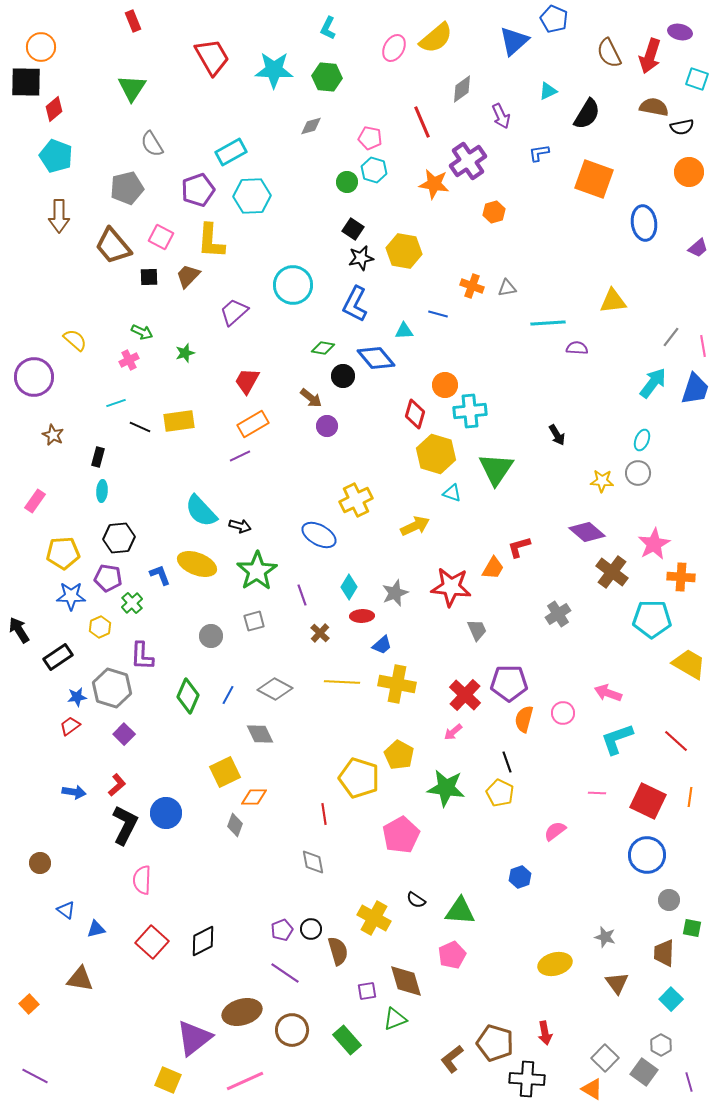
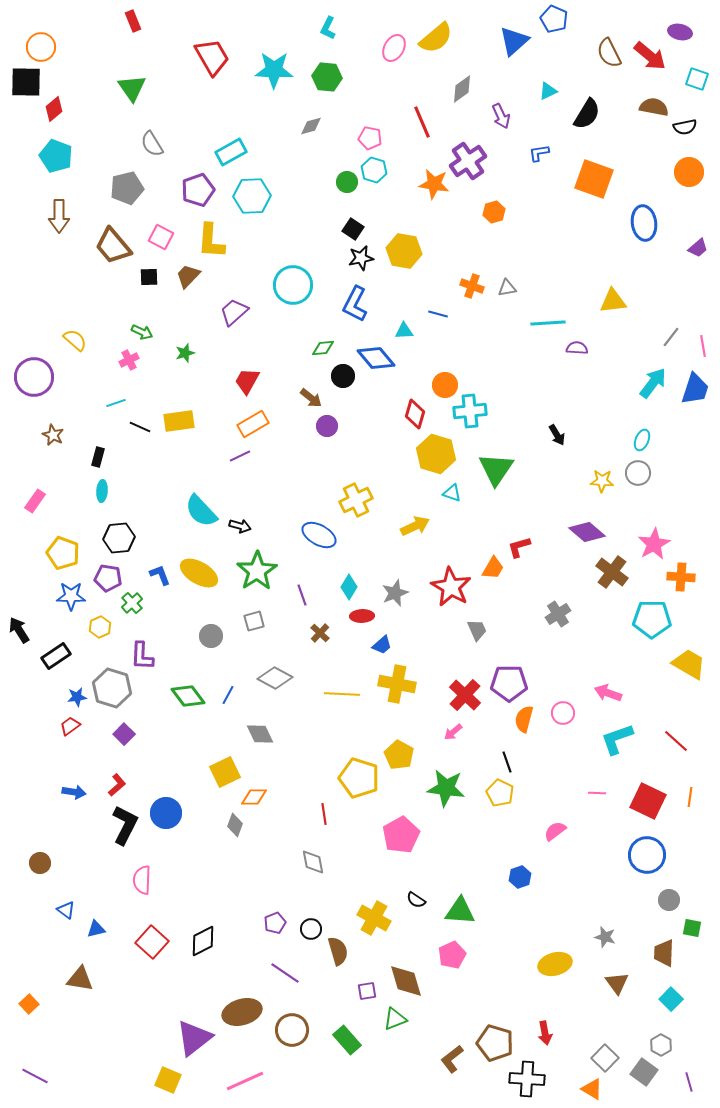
red arrow at (650, 56): rotated 68 degrees counterclockwise
green triangle at (132, 88): rotated 8 degrees counterclockwise
black semicircle at (682, 127): moved 3 px right
green diamond at (323, 348): rotated 15 degrees counterclockwise
yellow pentagon at (63, 553): rotated 24 degrees clockwise
yellow ellipse at (197, 564): moved 2 px right, 9 px down; rotated 9 degrees clockwise
red star at (451, 587): rotated 24 degrees clockwise
black rectangle at (58, 657): moved 2 px left, 1 px up
yellow line at (342, 682): moved 12 px down
gray diamond at (275, 689): moved 11 px up
green diamond at (188, 696): rotated 60 degrees counterclockwise
purple pentagon at (282, 930): moved 7 px left, 7 px up
